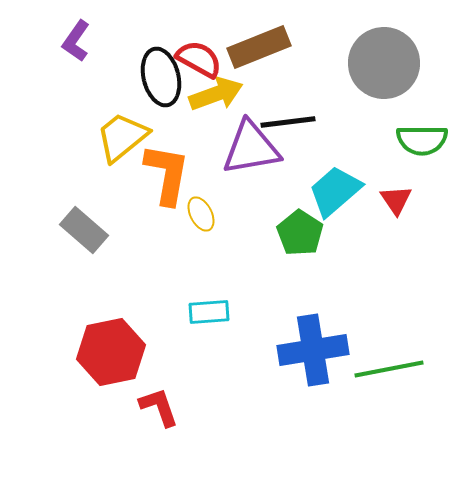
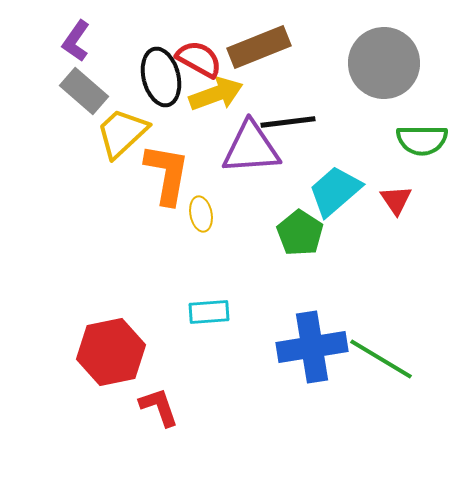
yellow trapezoid: moved 4 px up; rotated 4 degrees counterclockwise
purple triangle: rotated 6 degrees clockwise
yellow ellipse: rotated 16 degrees clockwise
gray rectangle: moved 139 px up
blue cross: moved 1 px left, 3 px up
green line: moved 8 px left, 10 px up; rotated 42 degrees clockwise
